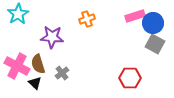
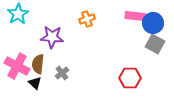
pink rectangle: rotated 24 degrees clockwise
brown semicircle: rotated 24 degrees clockwise
